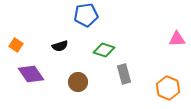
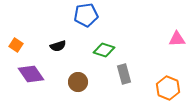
black semicircle: moved 2 px left
